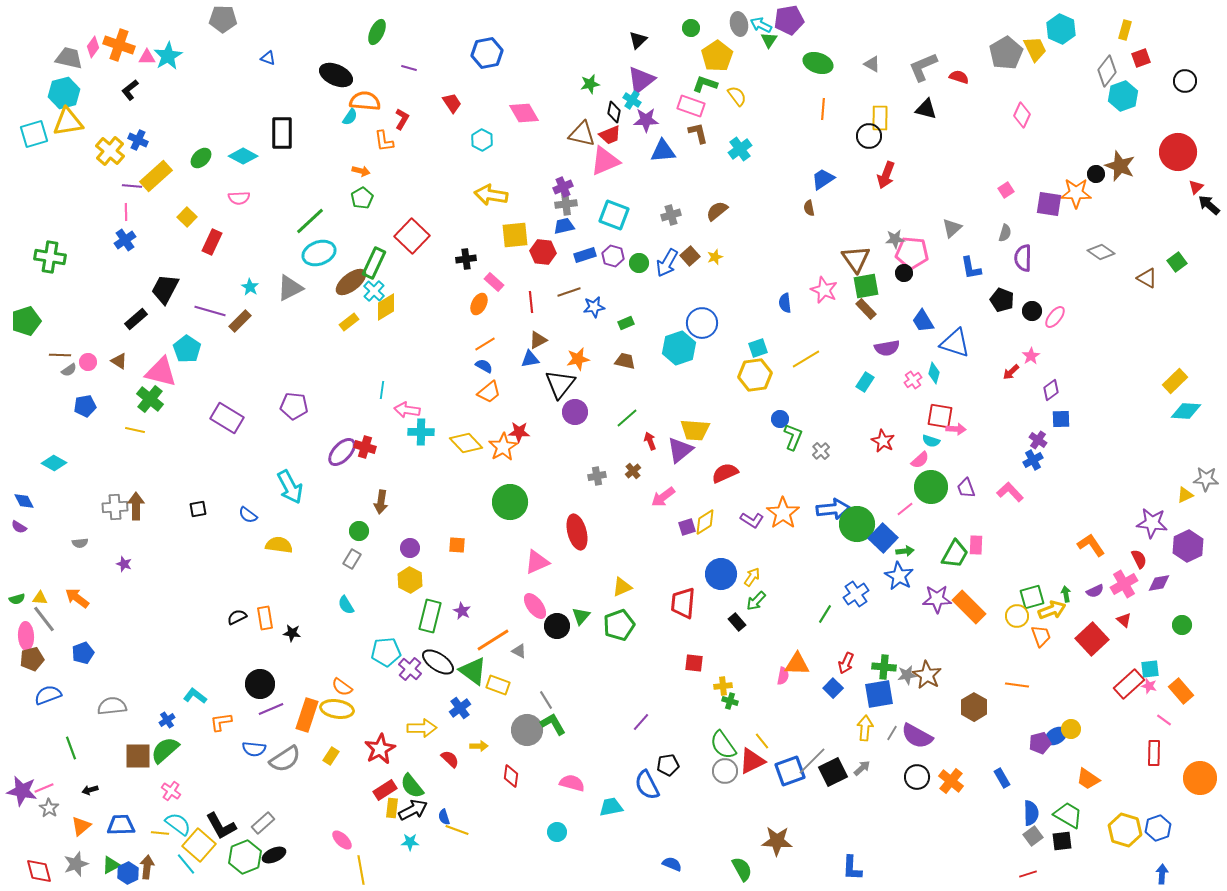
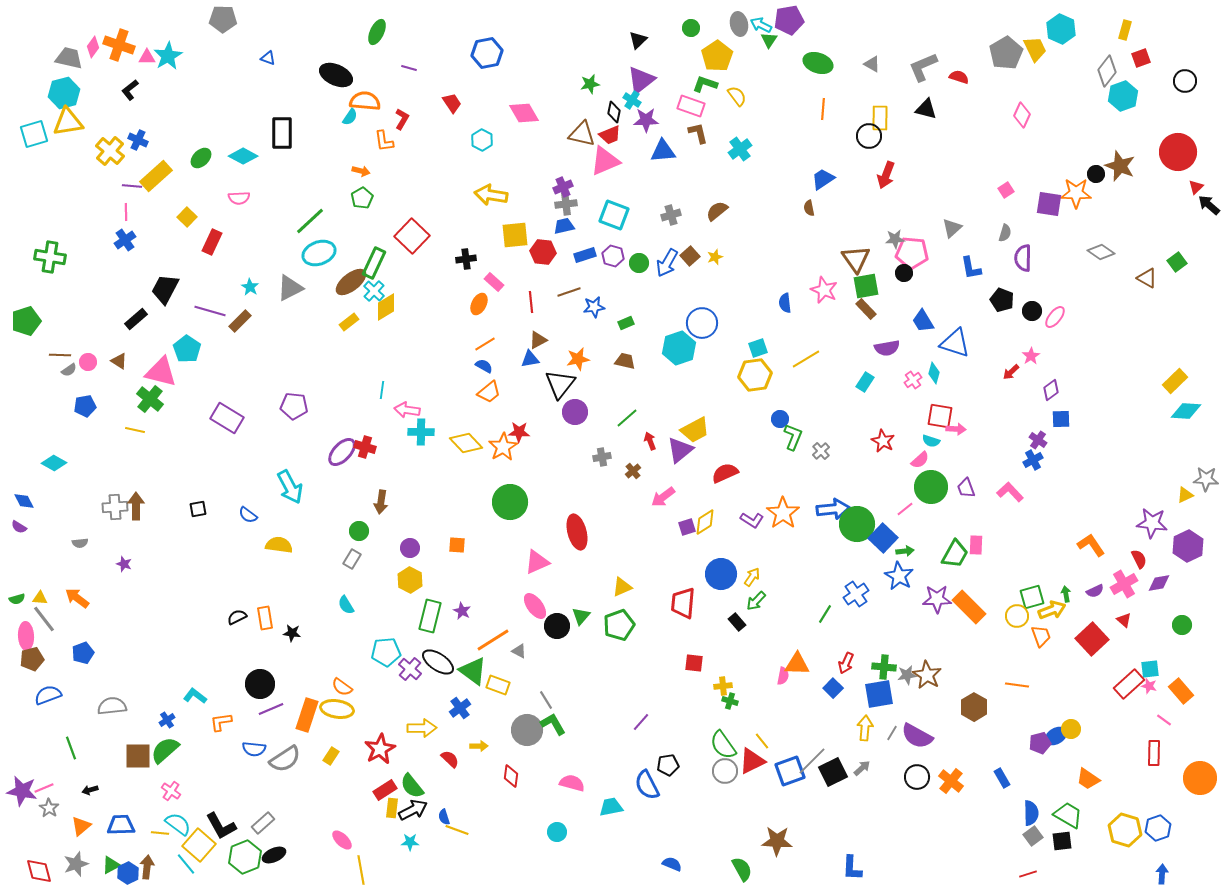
yellow trapezoid at (695, 430): rotated 32 degrees counterclockwise
gray cross at (597, 476): moved 5 px right, 19 px up
